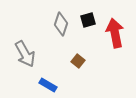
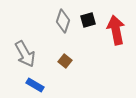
gray diamond: moved 2 px right, 3 px up
red arrow: moved 1 px right, 3 px up
brown square: moved 13 px left
blue rectangle: moved 13 px left
